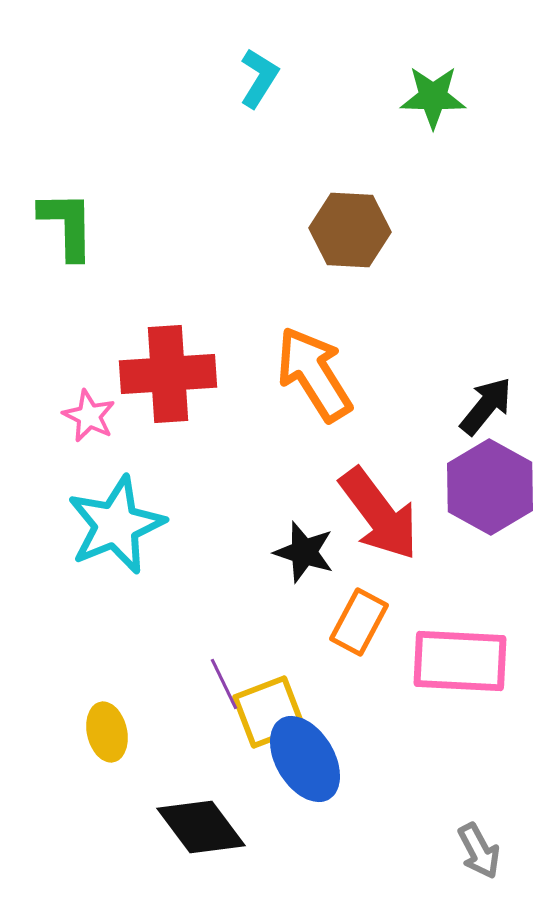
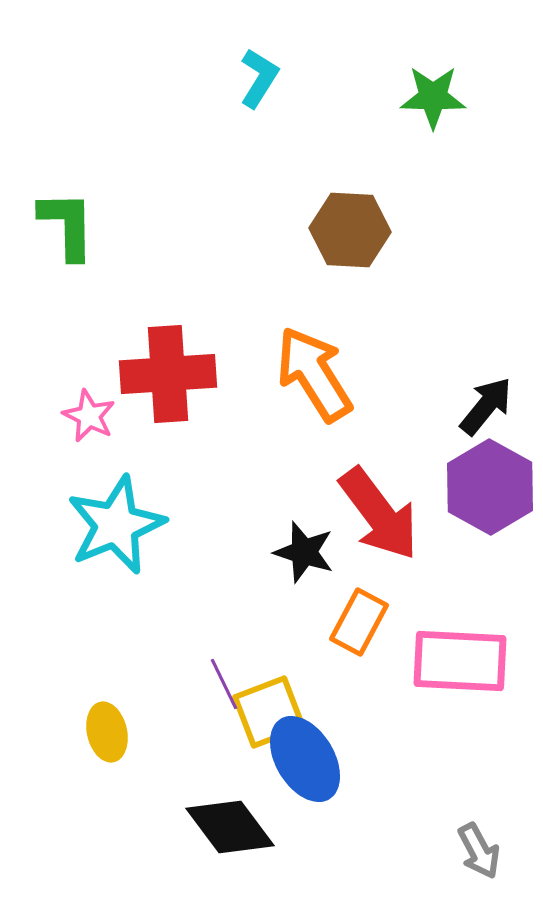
black diamond: moved 29 px right
